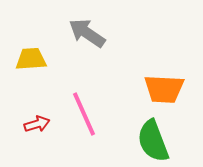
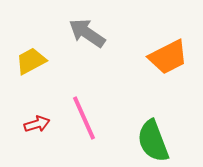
yellow trapezoid: moved 2 px down; rotated 24 degrees counterclockwise
orange trapezoid: moved 4 px right, 32 px up; rotated 30 degrees counterclockwise
pink line: moved 4 px down
